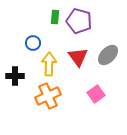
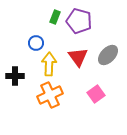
green rectangle: rotated 16 degrees clockwise
blue circle: moved 3 px right
orange cross: moved 2 px right, 1 px up
